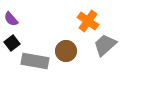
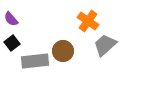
brown circle: moved 3 px left
gray rectangle: rotated 16 degrees counterclockwise
